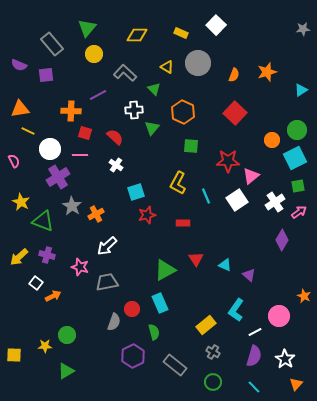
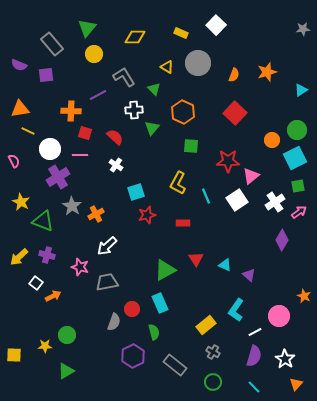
yellow diamond at (137, 35): moved 2 px left, 2 px down
gray L-shape at (125, 73): moved 1 px left, 4 px down; rotated 15 degrees clockwise
